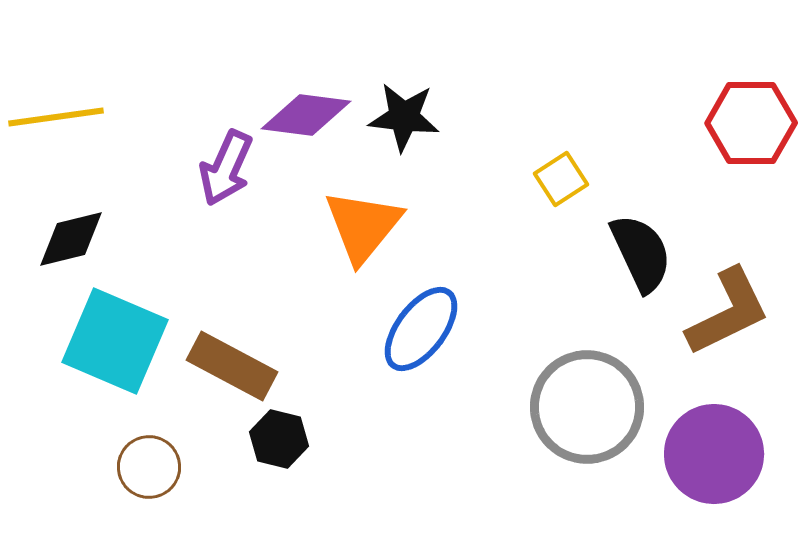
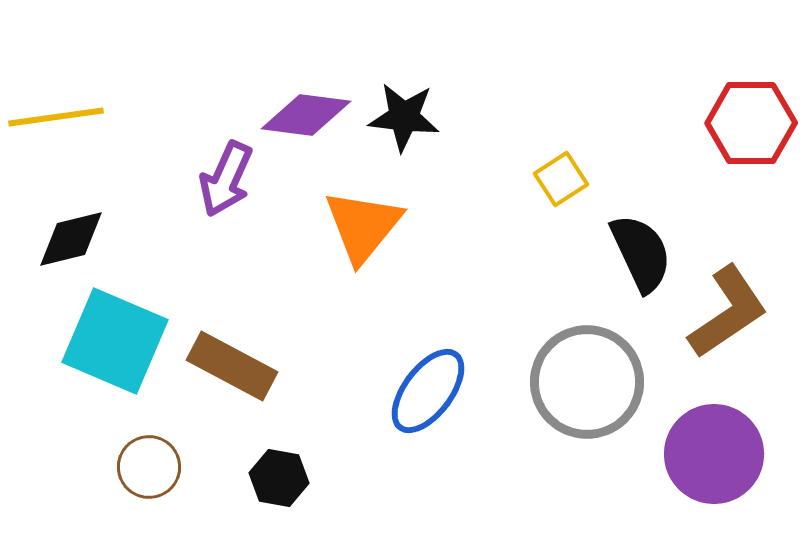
purple arrow: moved 11 px down
brown L-shape: rotated 8 degrees counterclockwise
blue ellipse: moved 7 px right, 62 px down
gray circle: moved 25 px up
black hexagon: moved 39 px down; rotated 4 degrees counterclockwise
